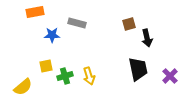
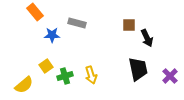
orange rectangle: rotated 60 degrees clockwise
brown square: moved 1 px down; rotated 16 degrees clockwise
black arrow: rotated 12 degrees counterclockwise
yellow square: rotated 24 degrees counterclockwise
yellow arrow: moved 2 px right, 1 px up
yellow semicircle: moved 1 px right, 2 px up
